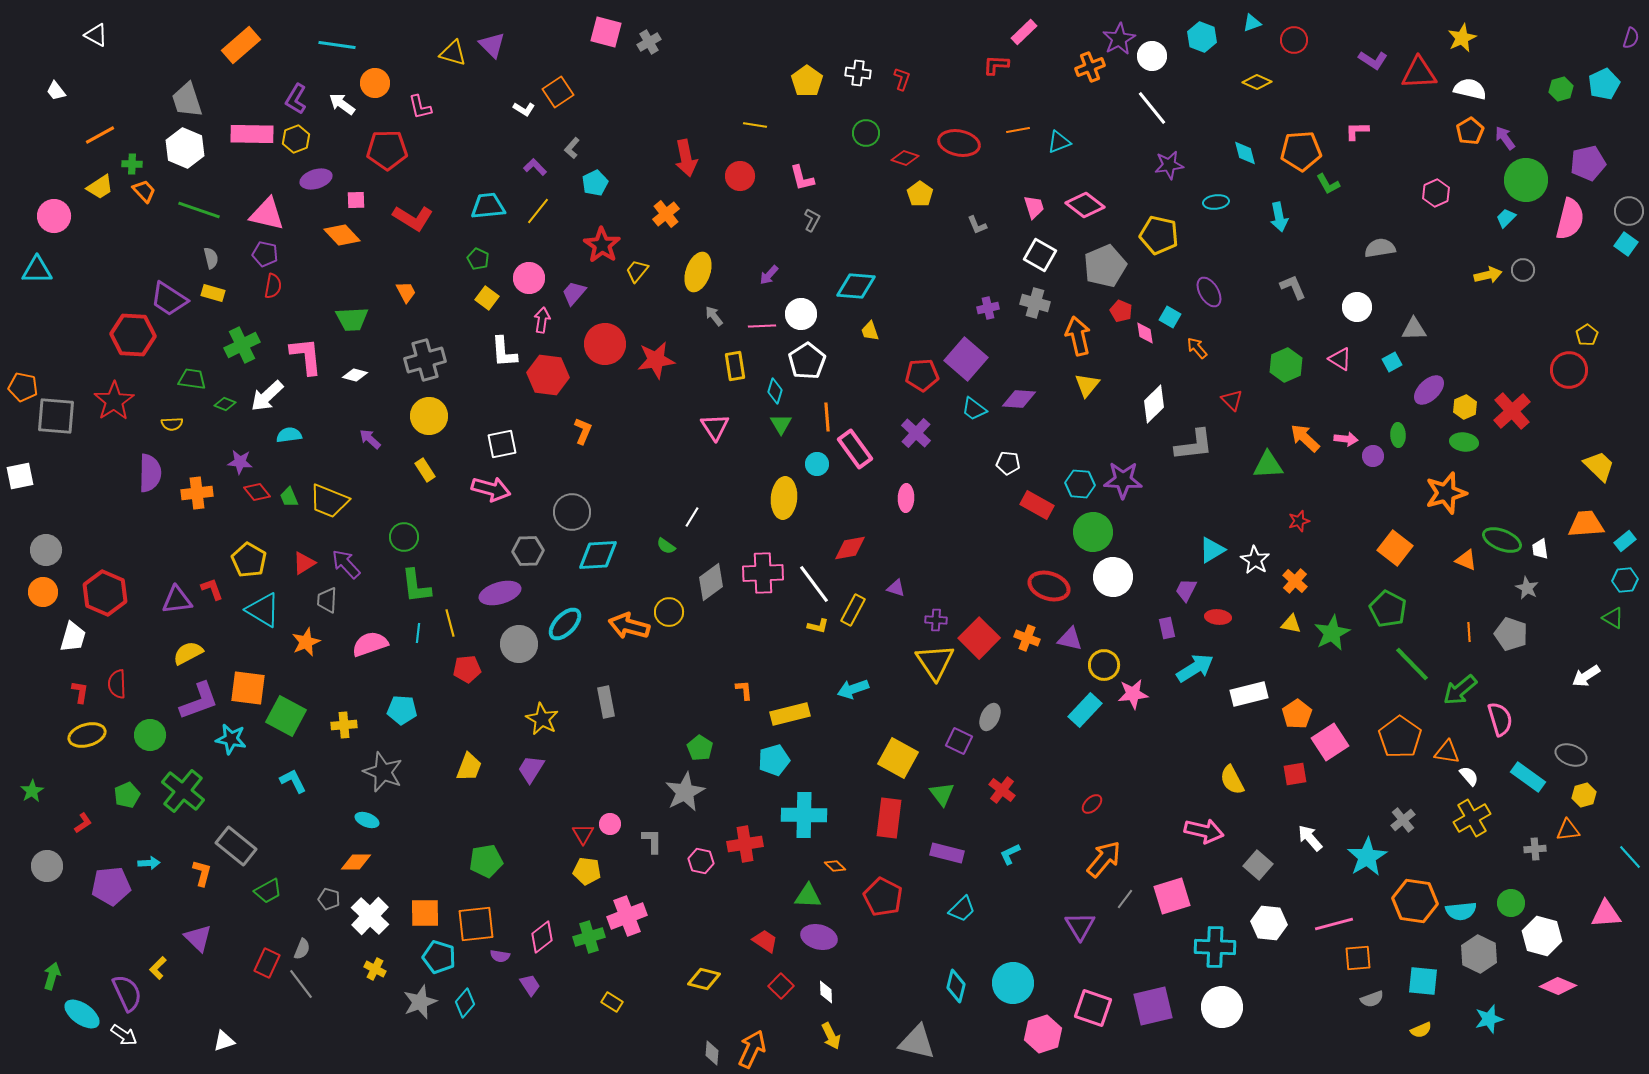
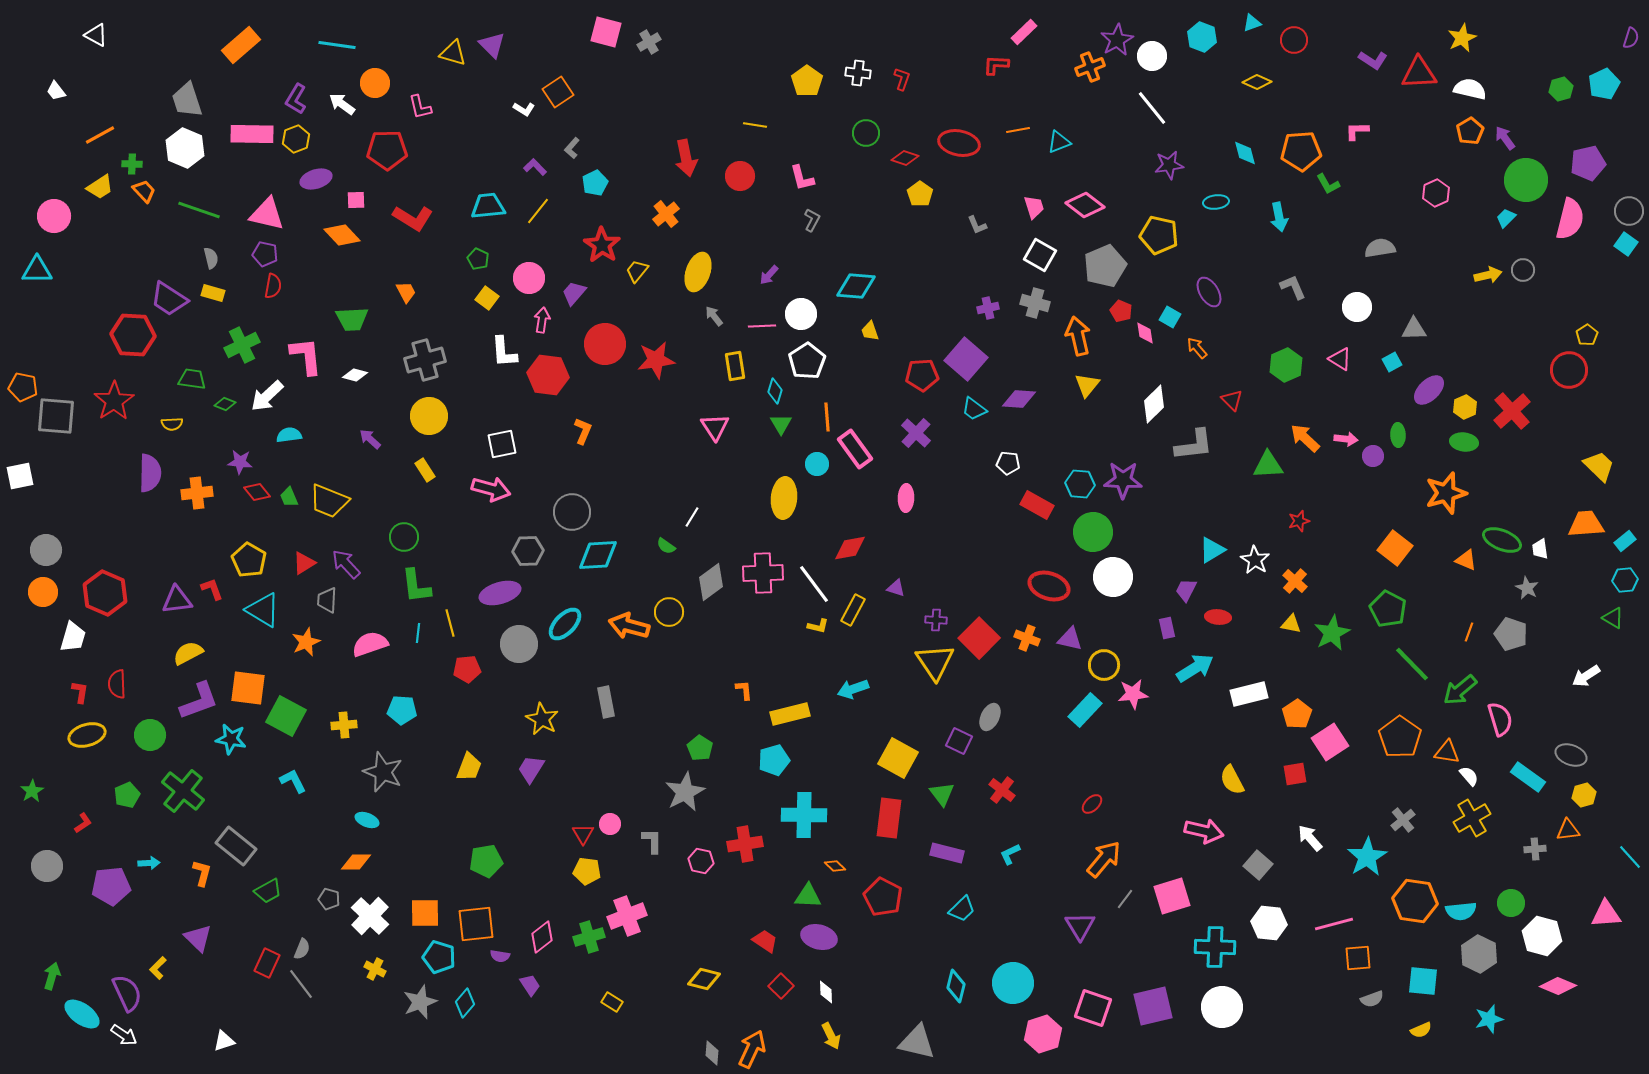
purple star at (1119, 39): moved 2 px left, 1 px down
orange line at (1469, 632): rotated 24 degrees clockwise
